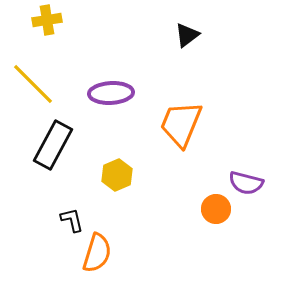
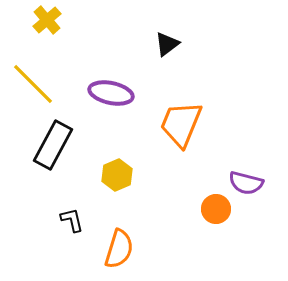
yellow cross: rotated 32 degrees counterclockwise
black triangle: moved 20 px left, 9 px down
purple ellipse: rotated 15 degrees clockwise
orange semicircle: moved 22 px right, 4 px up
